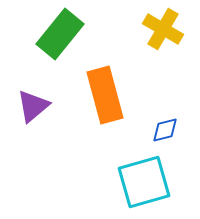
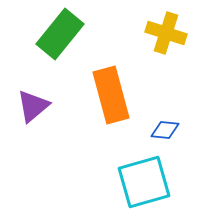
yellow cross: moved 3 px right, 4 px down; rotated 12 degrees counterclockwise
orange rectangle: moved 6 px right
blue diamond: rotated 20 degrees clockwise
